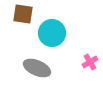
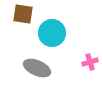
pink cross: rotated 14 degrees clockwise
